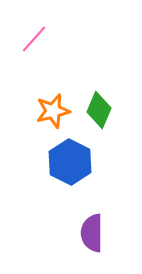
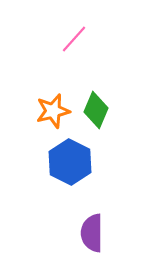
pink line: moved 40 px right
green diamond: moved 3 px left
